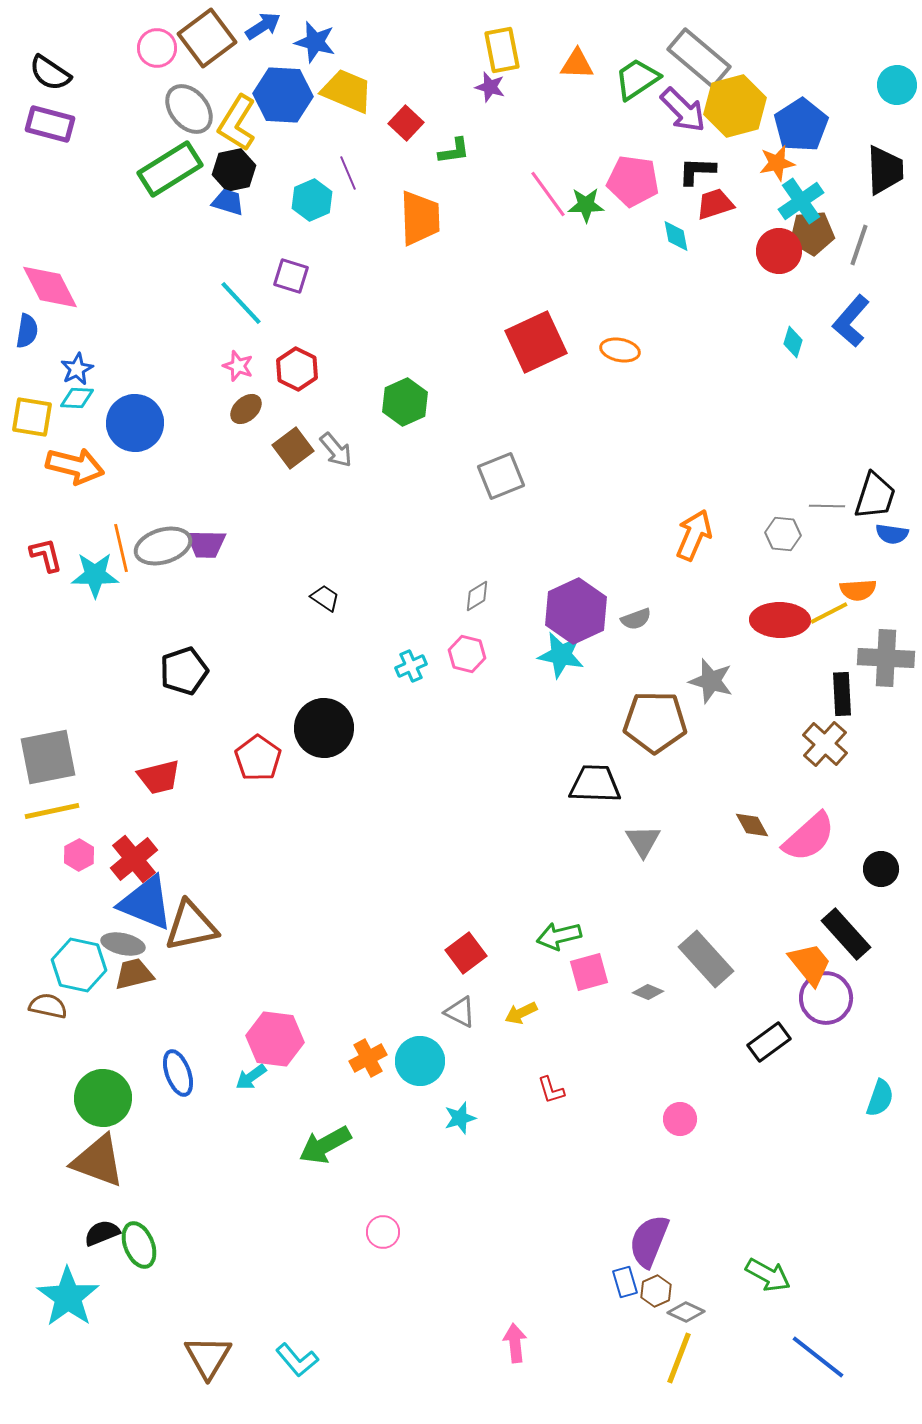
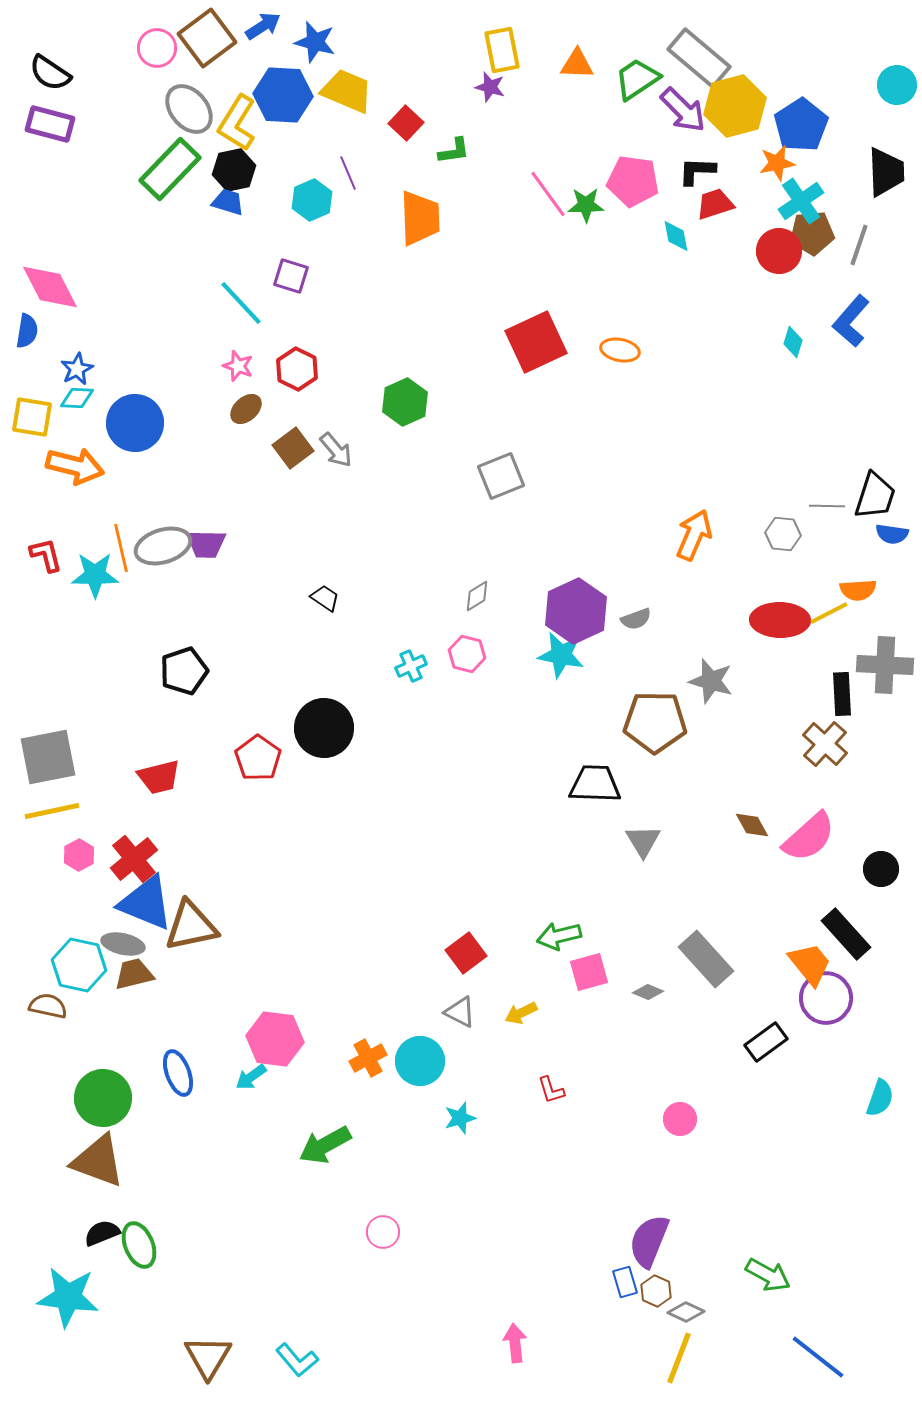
green rectangle at (170, 169): rotated 14 degrees counterclockwise
black trapezoid at (885, 170): moved 1 px right, 2 px down
gray cross at (886, 658): moved 1 px left, 7 px down
black rectangle at (769, 1042): moved 3 px left
brown hexagon at (656, 1291): rotated 12 degrees counterclockwise
cyan star at (68, 1297): rotated 28 degrees counterclockwise
